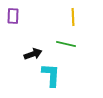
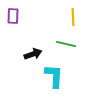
cyan L-shape: moved 3 px right, 1 px down
